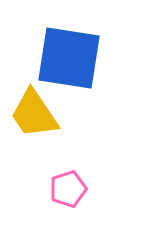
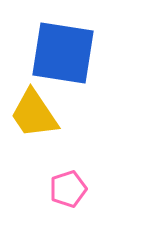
blue square: moved 6 px left, 5 px up
